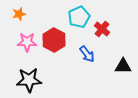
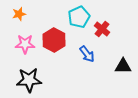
pink star: moved 2 px left, 2 px down
